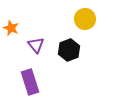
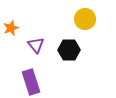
orange star: rotated 28 degrees clockwise
black hexagon: rotated 20 degrees clockwise
purple rectangle: moved 1 px right
